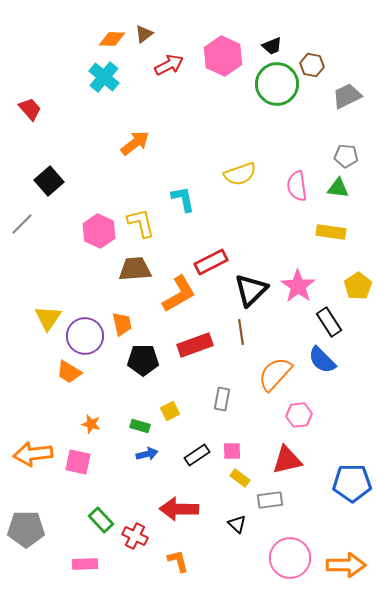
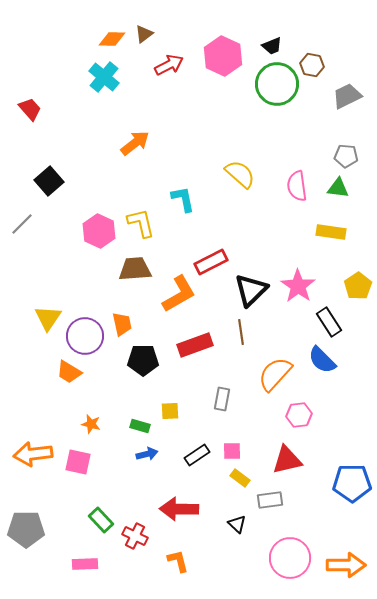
yellow semicircle at (240, 174): rotated 120 degrees counterclockwise
yellow square at (170, 411): rotated 24 degrees clockwise
